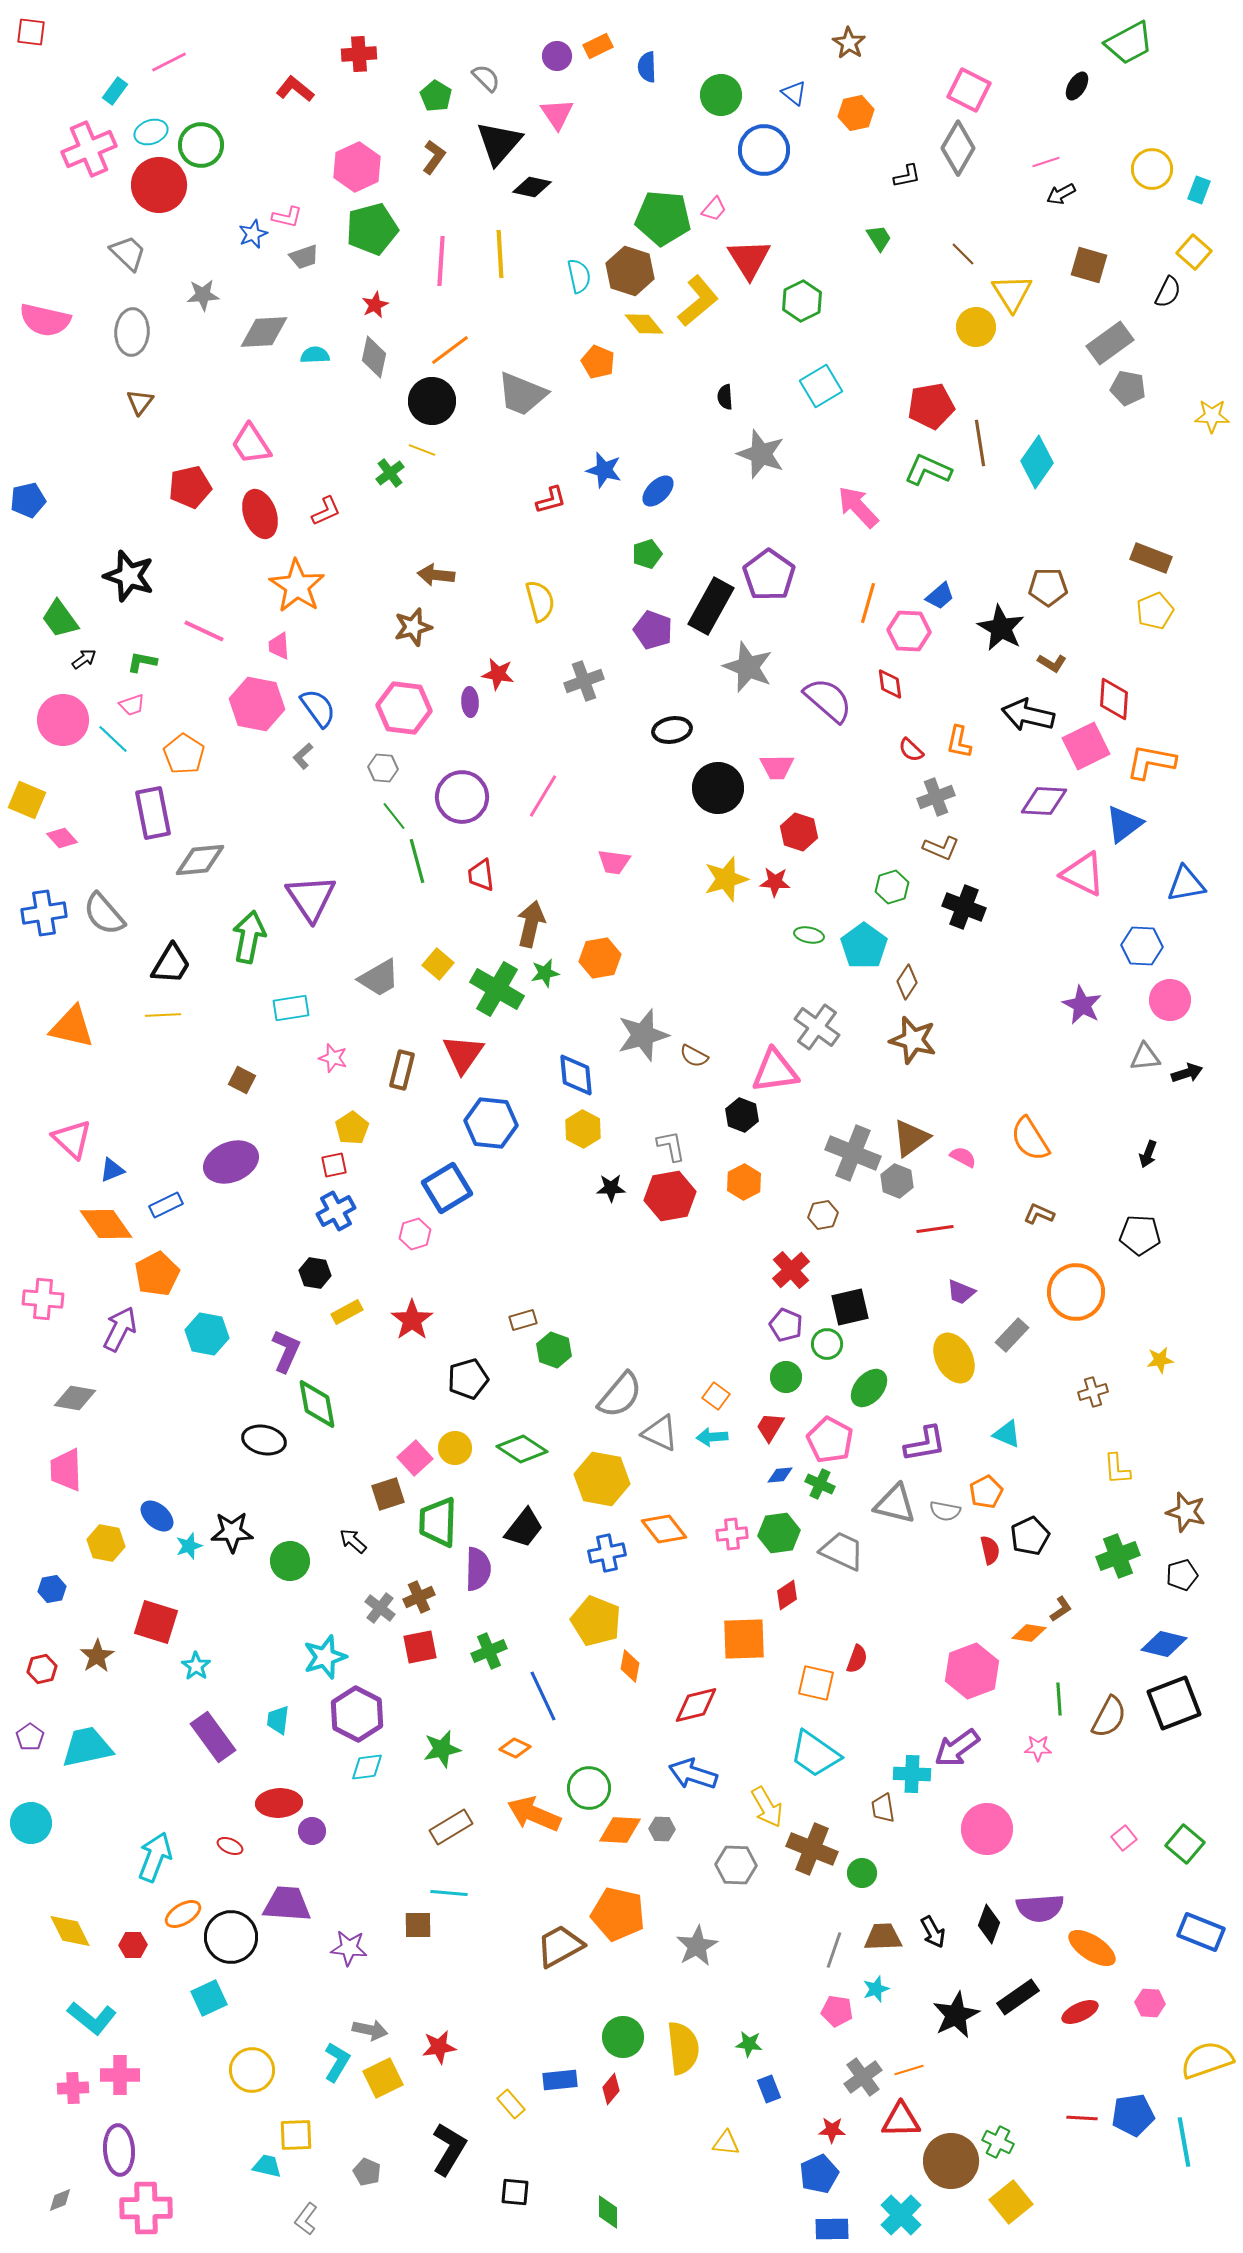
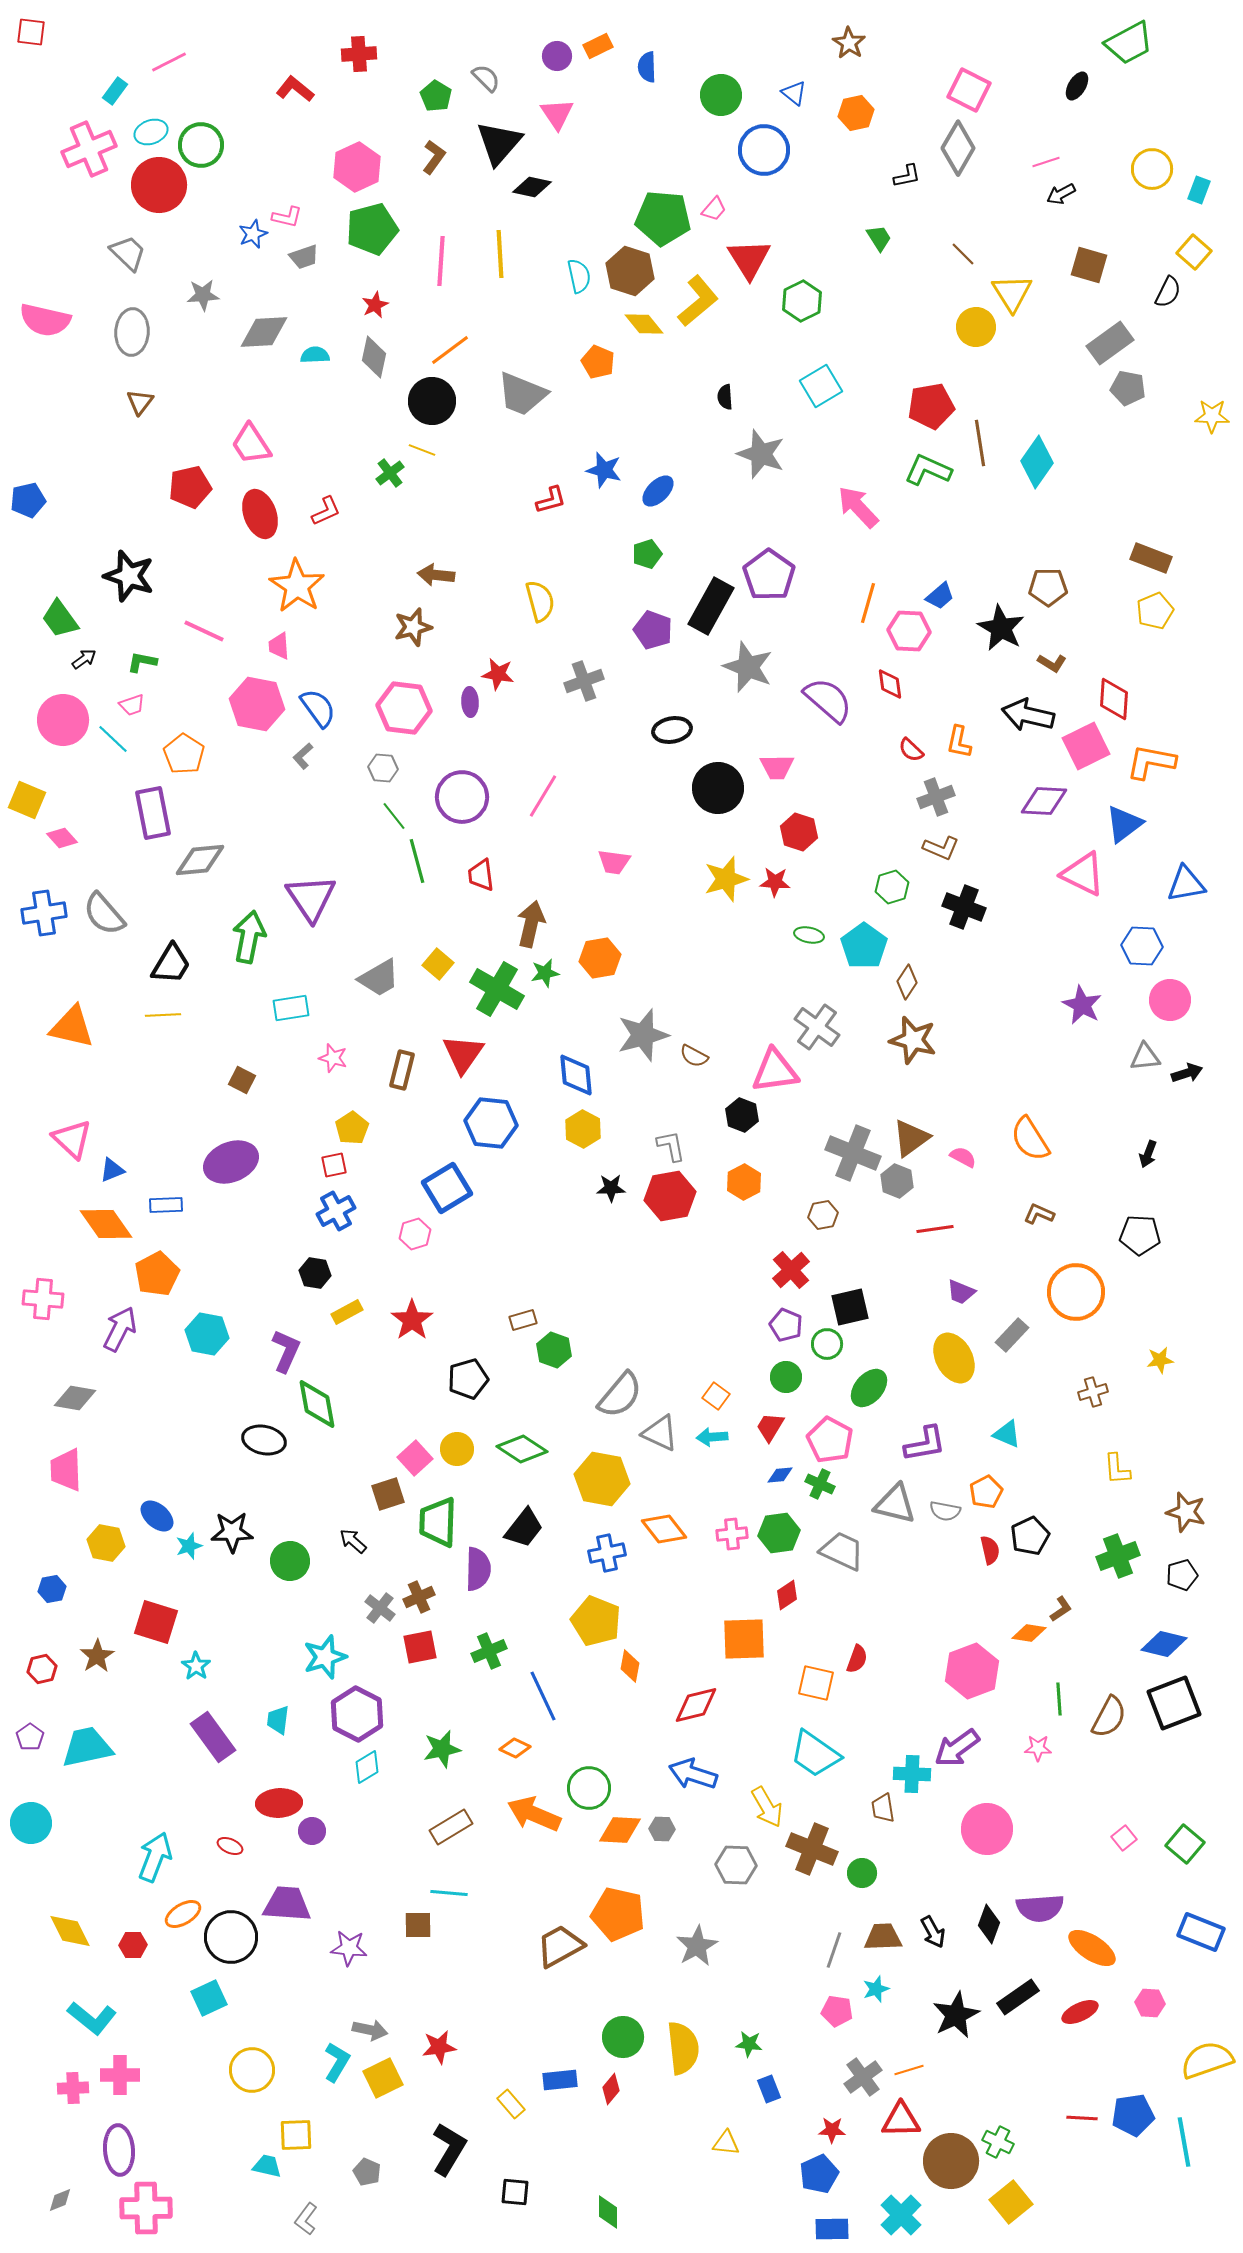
blue rectangle at (166, 1205): rotated 24 degrees clockwise
yellow circle at (455, 1448): moved 2 px right, 1 px down
cyan diamond at (367, 1767): rotated 24 degrees counterclockwise
